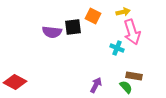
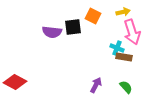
brown rectangle: moved 10 px left, 19 px up
